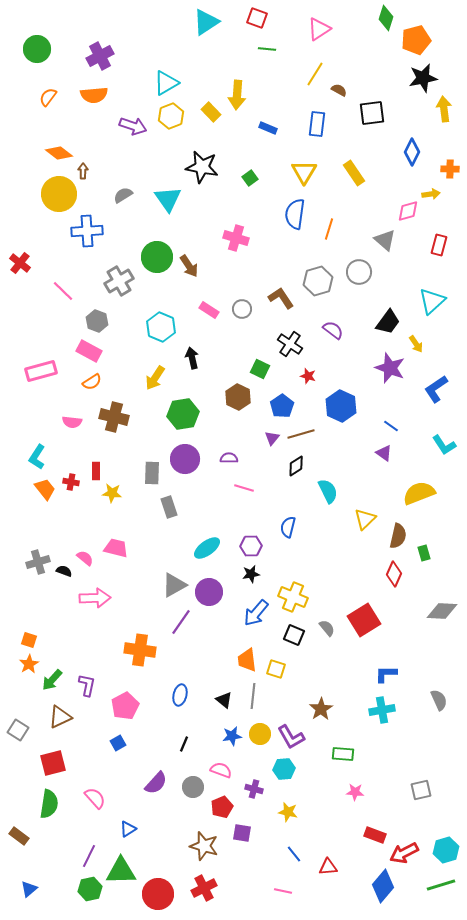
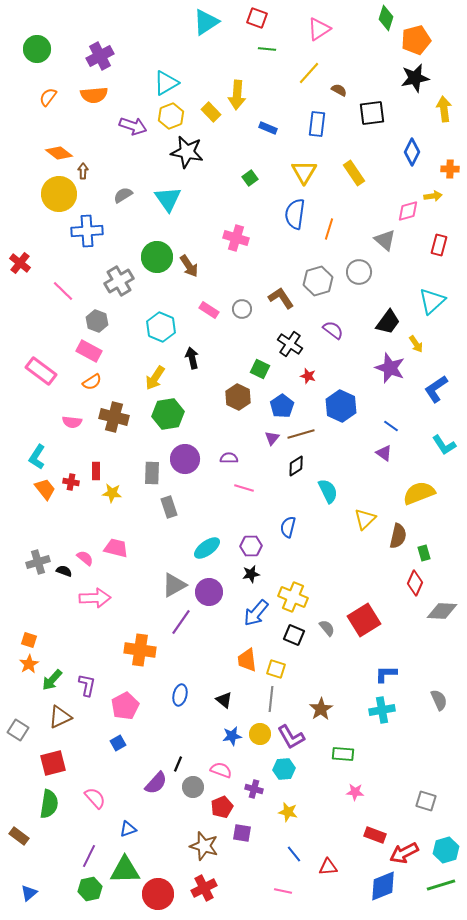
yellow line at (315, 74): moved 6 px left, 1 px up; rotated 10 degrees clockwise
black star at (423, 78): moved 8 px left
black star at (202, 167): moved 15 px left, 15 px up
yellow arrow at (431, 194): moved 2 px right, 2 px down
pink rectangle at (41, 371): rotated 52 degrees clockwise
green hexagon at (183, 414): moved 15 px left
red diamond at (394, 574): moved 21 px right, 9 px down
gray line at (253, 696): moved 18 px right, 3 px down
black line at (184, 744): moved 6 px left, 20 px down
gray square at (421, 790): moved 5 px right, 11 px down; rotated 30 degrees clockwise
blue triangle at (128, 829): rotated 12 degrees clockwise
green triangle at (121, 871): moved 4 px right, 1 px up
blue diamond at (383, 886): rotated 28 degrees clockwise
blue triangle at (29, 889): moved 4 px down
